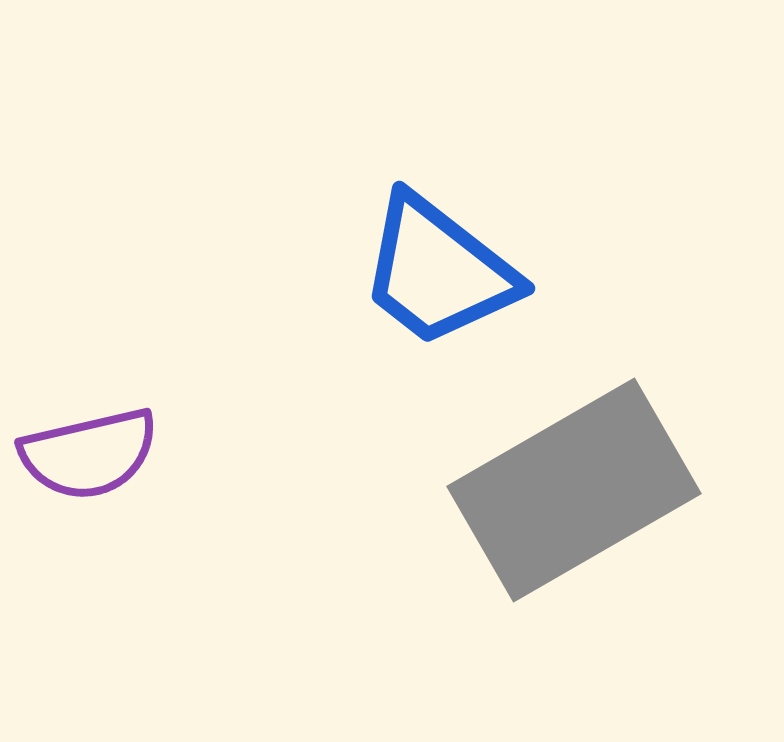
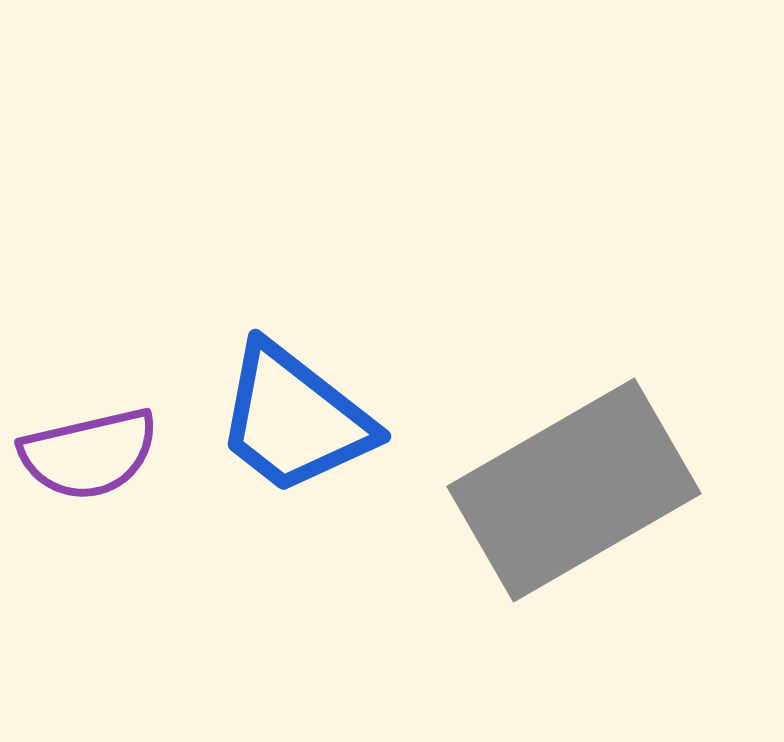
blue trapezoid: moved 144 px left, 148 px down
